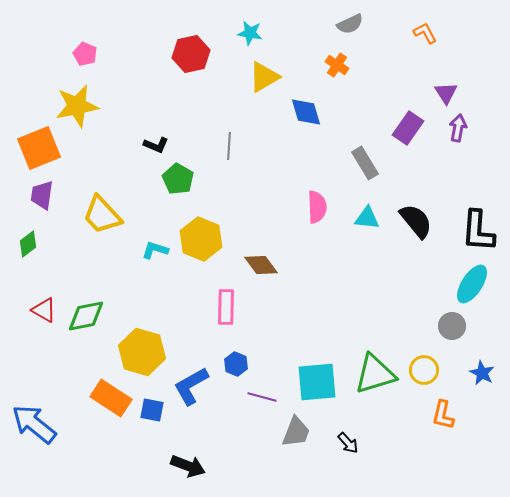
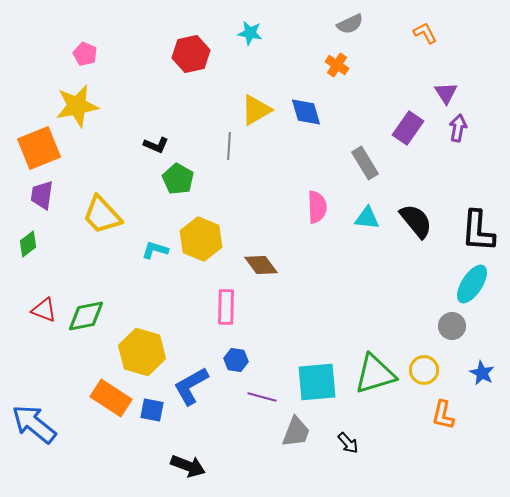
yellow triangle at (264, 77): moved 8 px left, 33 px down
red triangle at (44, 310): rotated 8 degrees counterclockwise
blue hexagon at (236, 364): moved 4 px up; rotated 15 degrees counterclockwise
